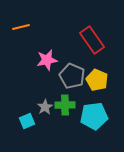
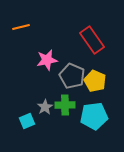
yellow pentagon: moved 2 px left, 1 px down
